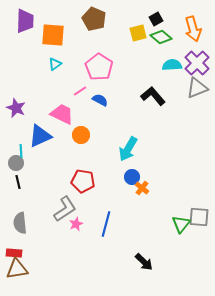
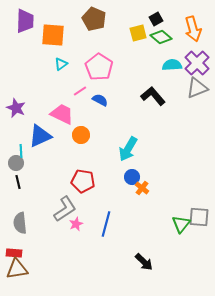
cyan triangle: moved 6 px right
